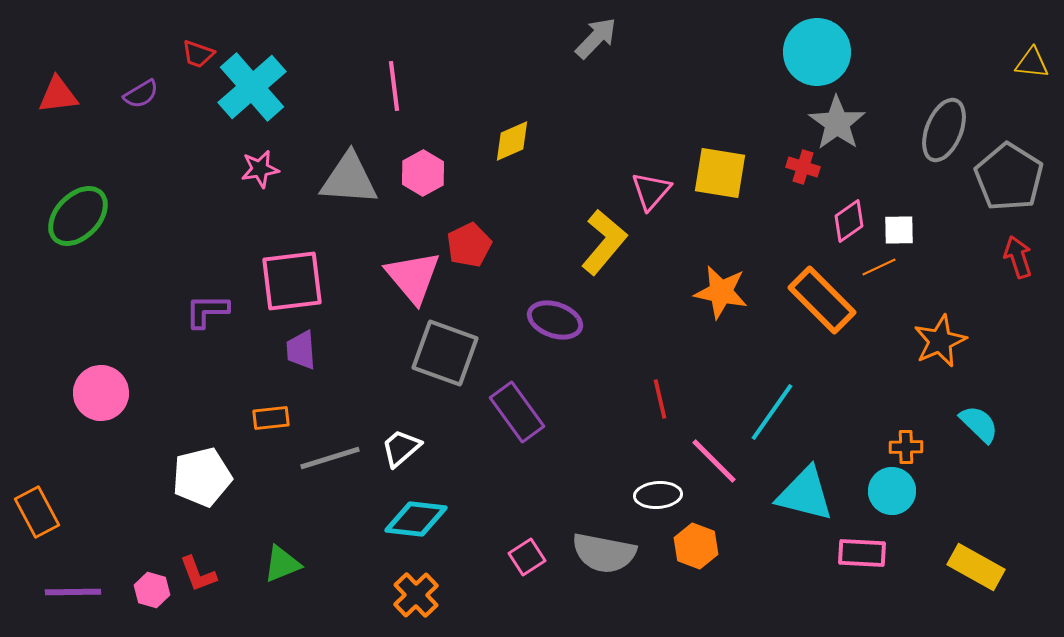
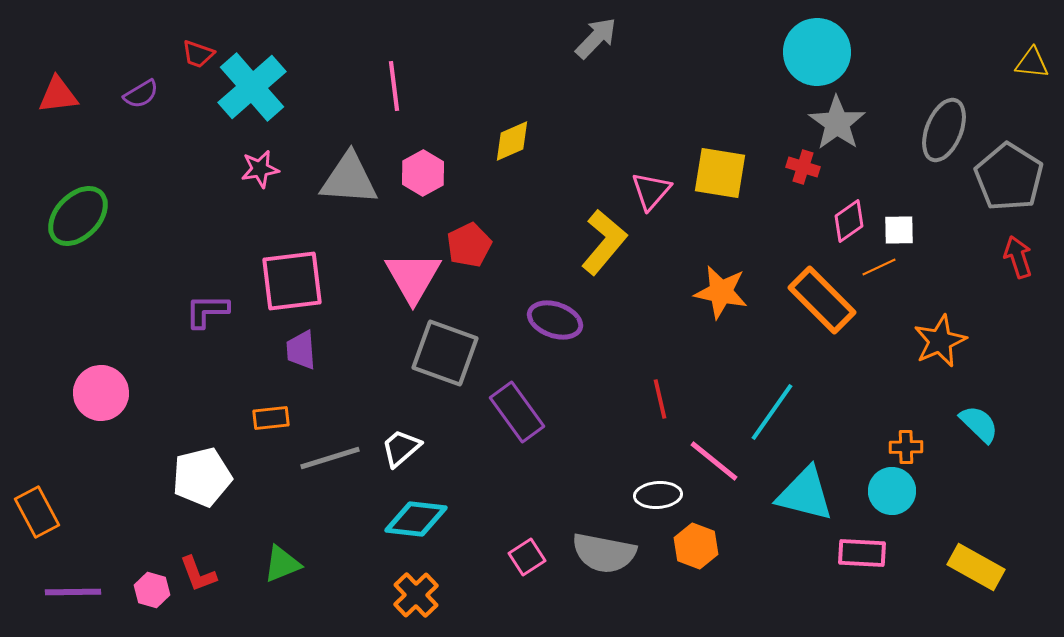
pink triangle at (413, 277): rotated 10 degrees clockwise
pink line at (714, 461): rotated 6 degrees counterclockwise
